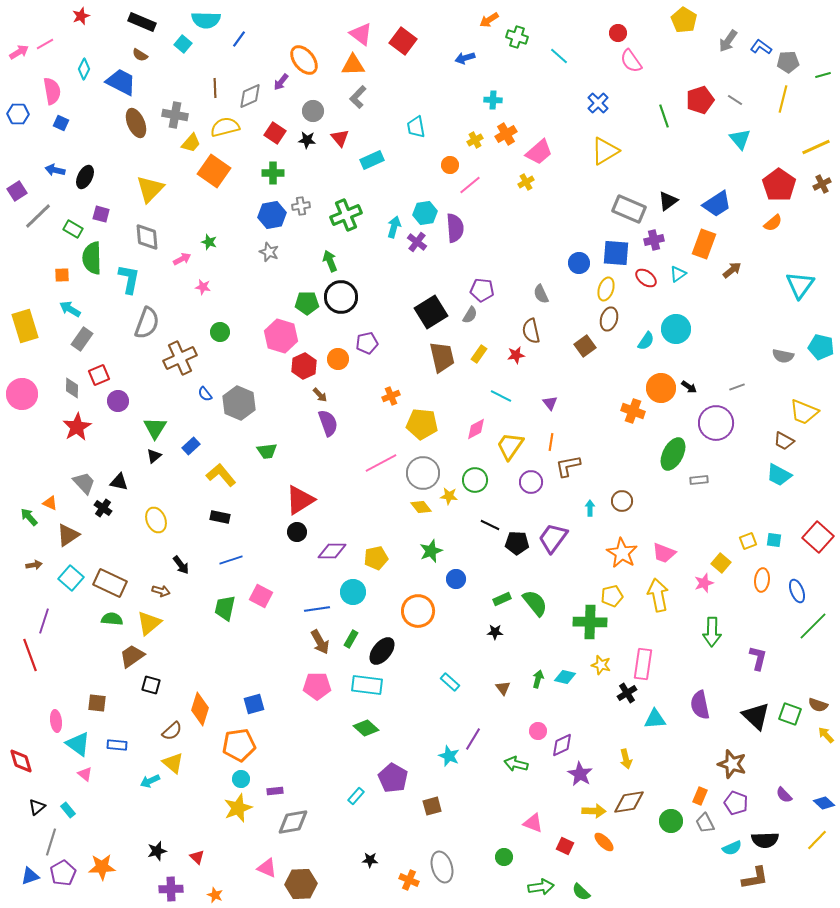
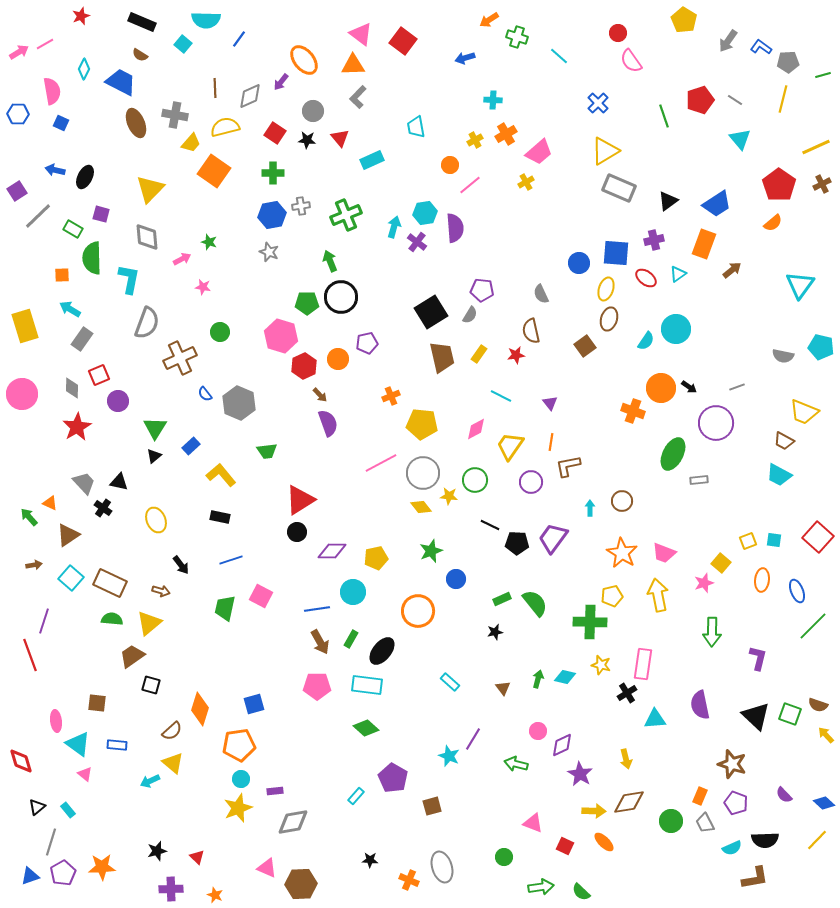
gray rectangle at (629, 209): moved 10 px left, 21 px up
black star at (495, 632): rotated 14 degrees counterclockwise
